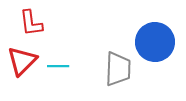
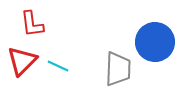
red L-shape: moved 1 px right, 1 px down
cyan line: rotated 25 degrees clockwise
